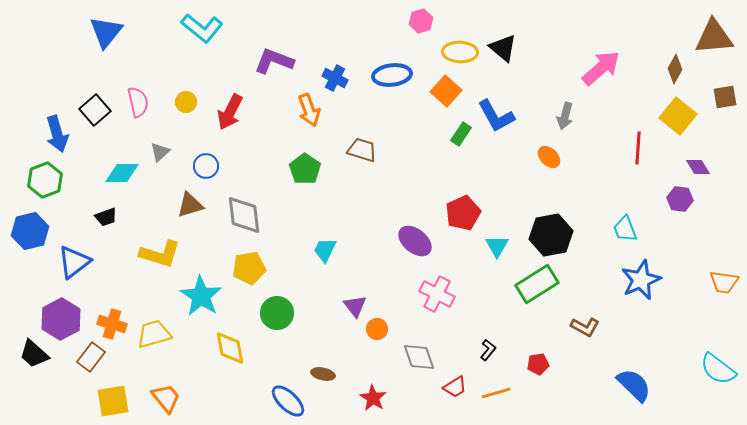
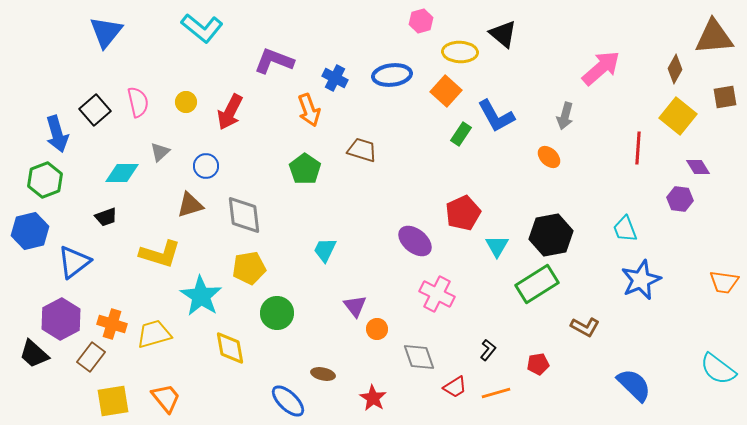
black triangle at (503, 48): moved 14 px up
